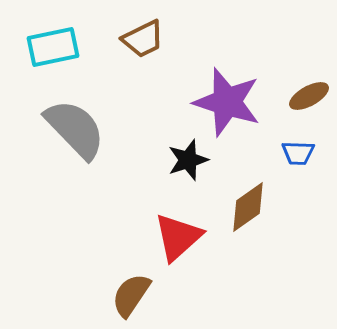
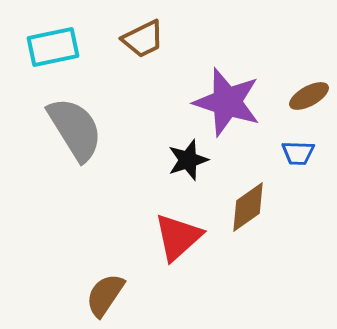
gray semicircle: rotated 12 degrees clockwise
brown semicircle: moved 26 px left
